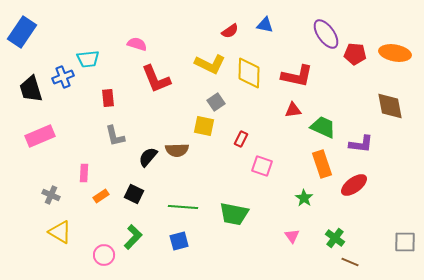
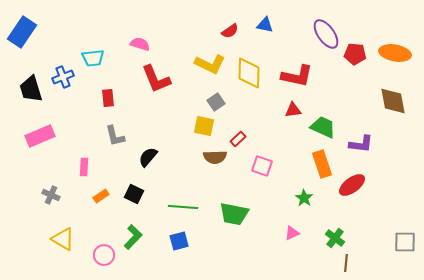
pink semicircle at (137, 44): moved 3 px right
cyan trapezoid at (88, 59): moved 5 px right, 1 px up
brown diamond at (390, 106): moved 3 px right, 5 px up
red rectangle at (241, 139): moved 3 px left; rotated 21 degrees clockwise
brown semicircle at (177, 150): moved 38 px right, 7 px down
pink rectangle at (84, 173): moved 6 px up
red ellipse at (354, 185): moved 2 px left
yellow triangle at (60, 232): moved 3 px right, 7 px down
pink triangle at (292, 236): moved 3 px up; rotated 42 degrees clockwise
brown line at (350, 262): moved 4 px left, 1 px down; rotated 72 degrees clockwise
